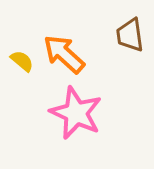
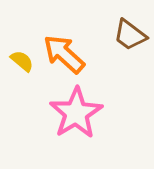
brown trapezoid: rotated 45 degrees counterclockwise
pink star: rotated 16 degrees clockwise
